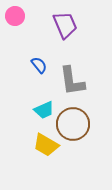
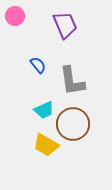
blue semicircle: moved 1 px left
